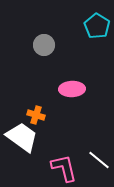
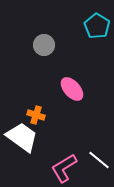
pink ellipse: rotated 50 degrees clockwise
pink L-shape: rotated 108 degrees counterclockwise
